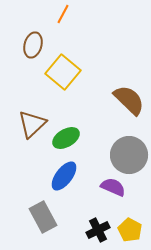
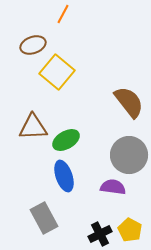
brown ellipse: rotated 55 degrees clockwise
yellow square: moved 6 px left
brown semicircle: moved 2 px down; rotated 8 degrees clockwise
brown triangle: moved 1 px right, 3 px down; rotated 40 degrees clockwise
green ellipse: moved 2 px down
blue ellipse: rotated 56 degrees counterclockwise
purple semicircle: rotated 15 degrees counterclockwise
gray rectangle: moved 1 px right, 1 px down
black cross: moved 2 px right, 4 px down
